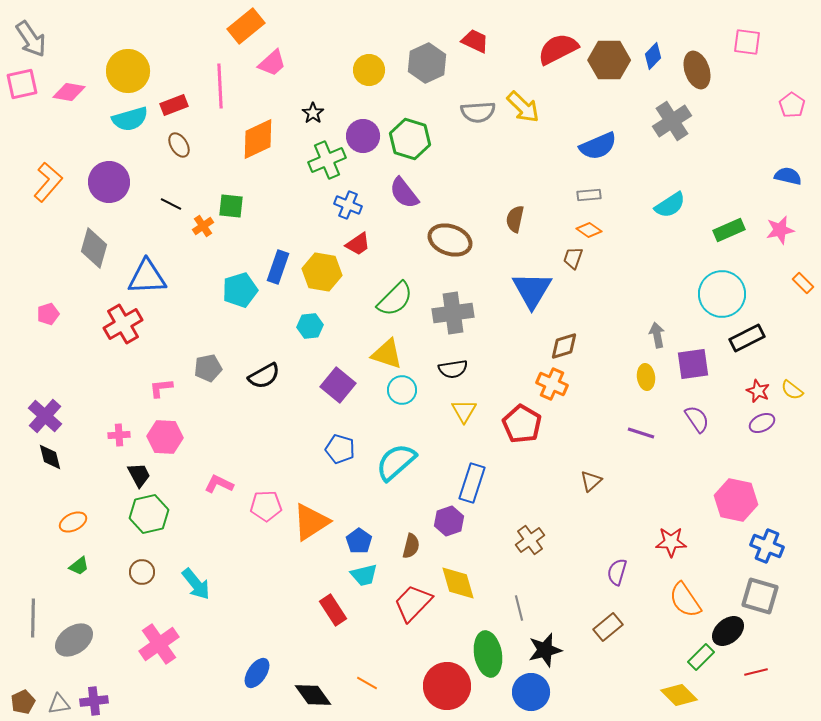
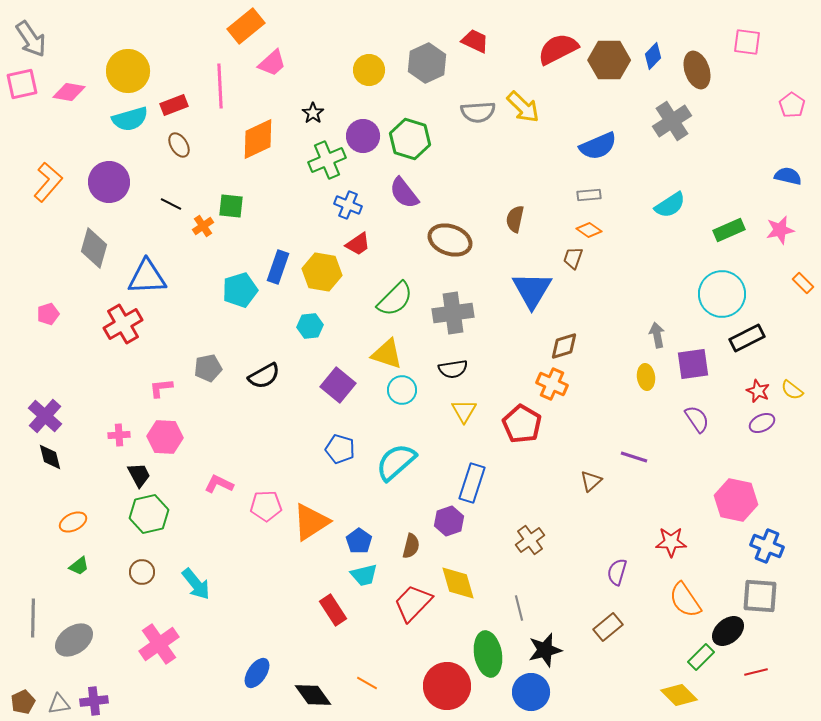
purple line at (641, 433): moved 7 px left, 24 px down
gray square at (760, 596): rotated 12 degrees counterclockwise
